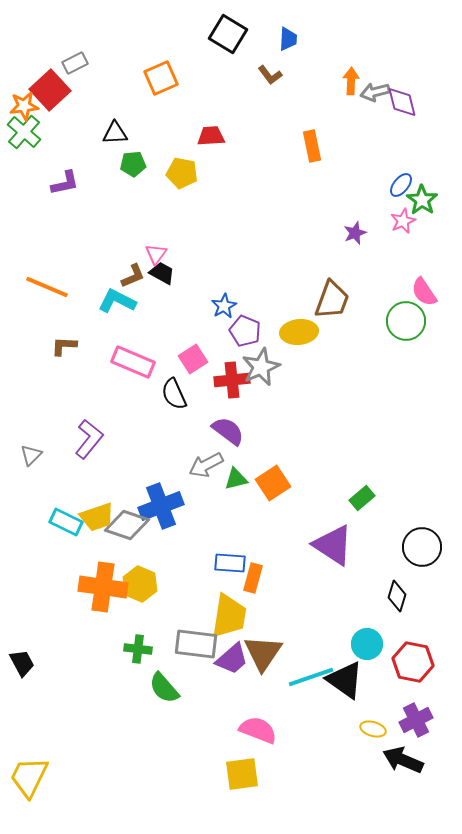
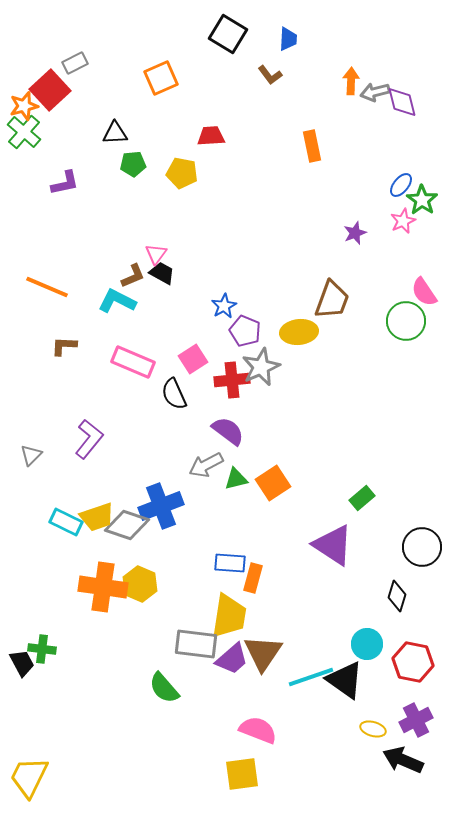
orange star at (24, 106): rotated 8 degrees counterclockwise
green cross at (138, 649): moved 96 px left
